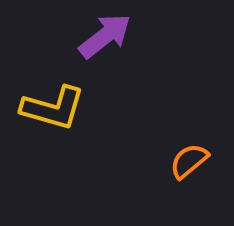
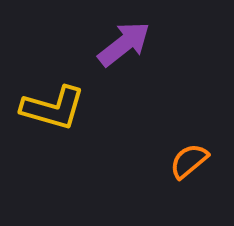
purple arrow: moved 19 px right, 8 px down
